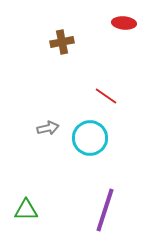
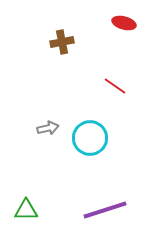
red ellipse: rotated 10 degrees clockwise
red line: moved 9 px right, 10 px up
purple line: rotated 54 degrees clockwise
